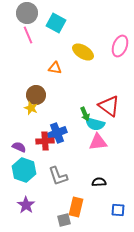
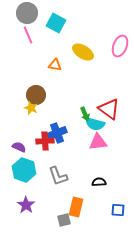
orange triangle: moved 3 px up
red triangle: moved 3 px down
